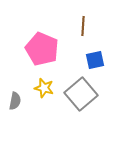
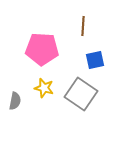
pink pentagon: rotated 20 degrees counterclockwise
gray square: rotated 16 degrees counterclockwise
